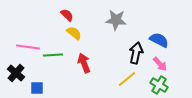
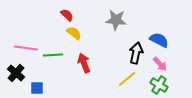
pink line: moved 2 px left, 1 px down
